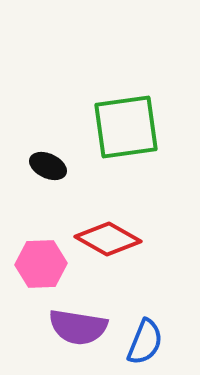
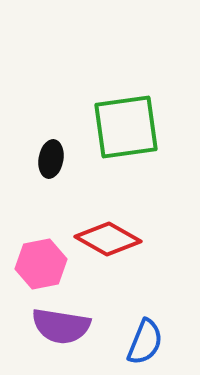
black ellipse: moved 3 px right, 7 px up; rotated 75 degrees clockwise
pink hexagon: rotated 9 degrees counterclockwise
purple semicircle: moved 17 px left, 1 px up
